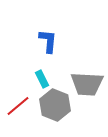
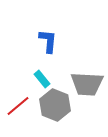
cyan rectangle: rotated 12 degrees counterclockwise
